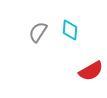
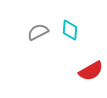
gray semicircle: rotated 30 degrees clockwise
